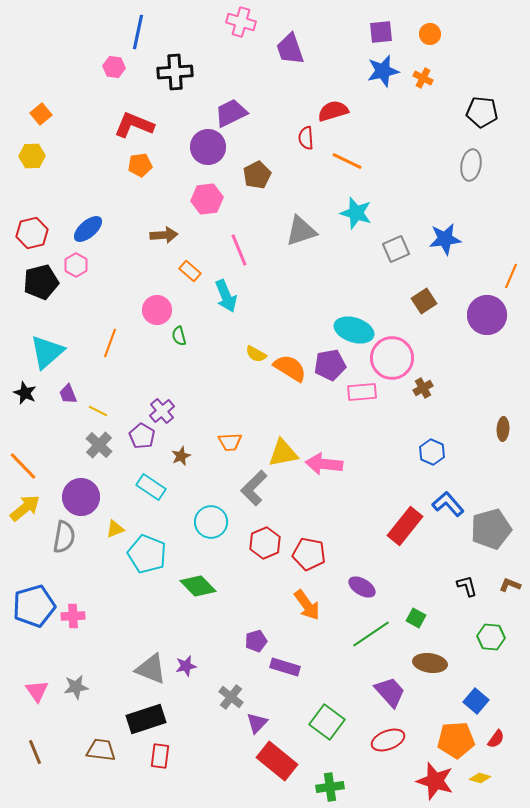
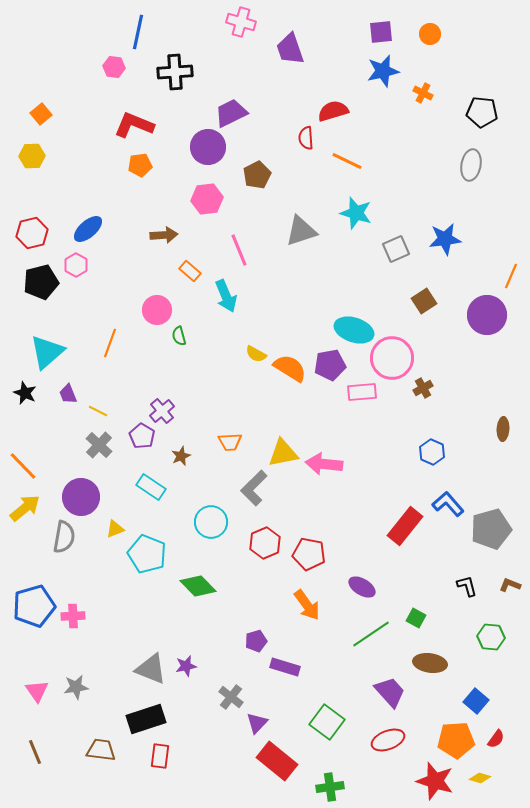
orange cross at (423, 78): moved 15 px down
